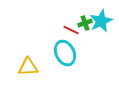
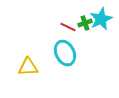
cyan star: moved 2 px up
red line: moved 3 px left, 3 px up
